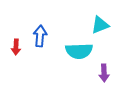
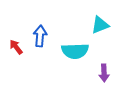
red arrow: rotated 140 degrees clockwise
cyan semicircle: moved 4 px left
